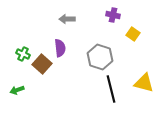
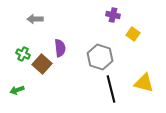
gray arrow: moved 32 px left
